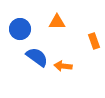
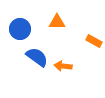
orange rectangle: rotated 42 degrees counterclockwise
